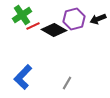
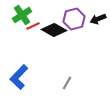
blue L-shape: moved 4 px left
